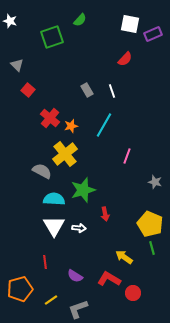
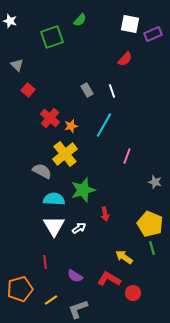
white arrow: rotated 40 degrees counterclockwise
